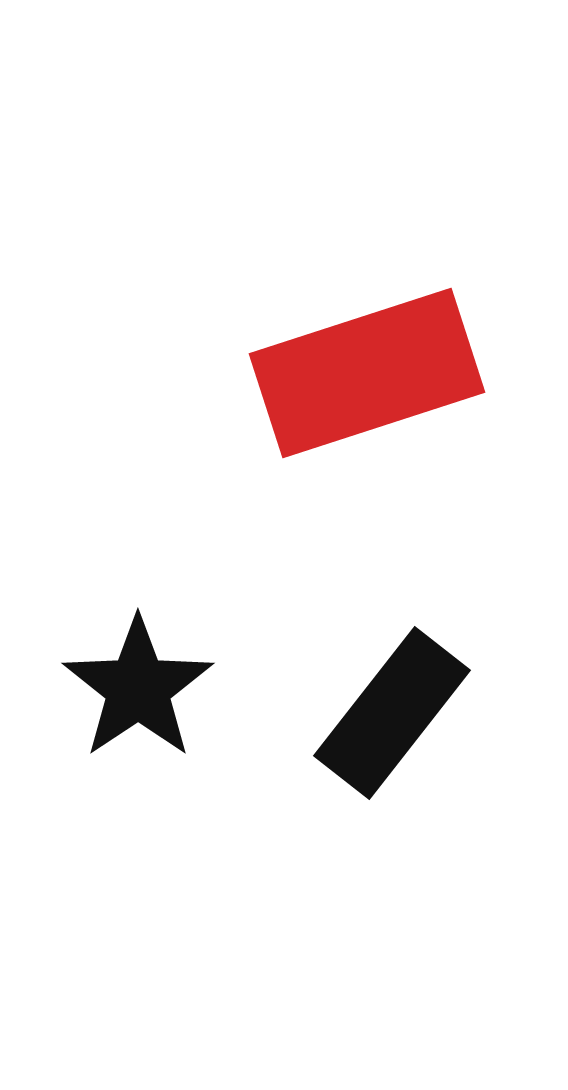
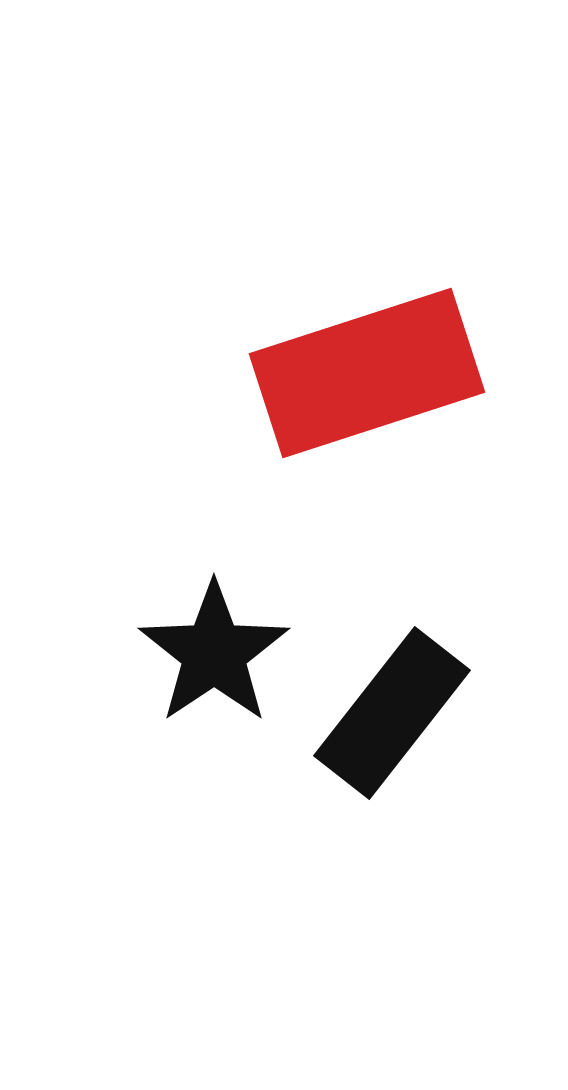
black star: moved 76 px right, 35 px up
